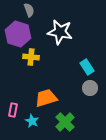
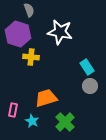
gray circle: moved 2 px up
